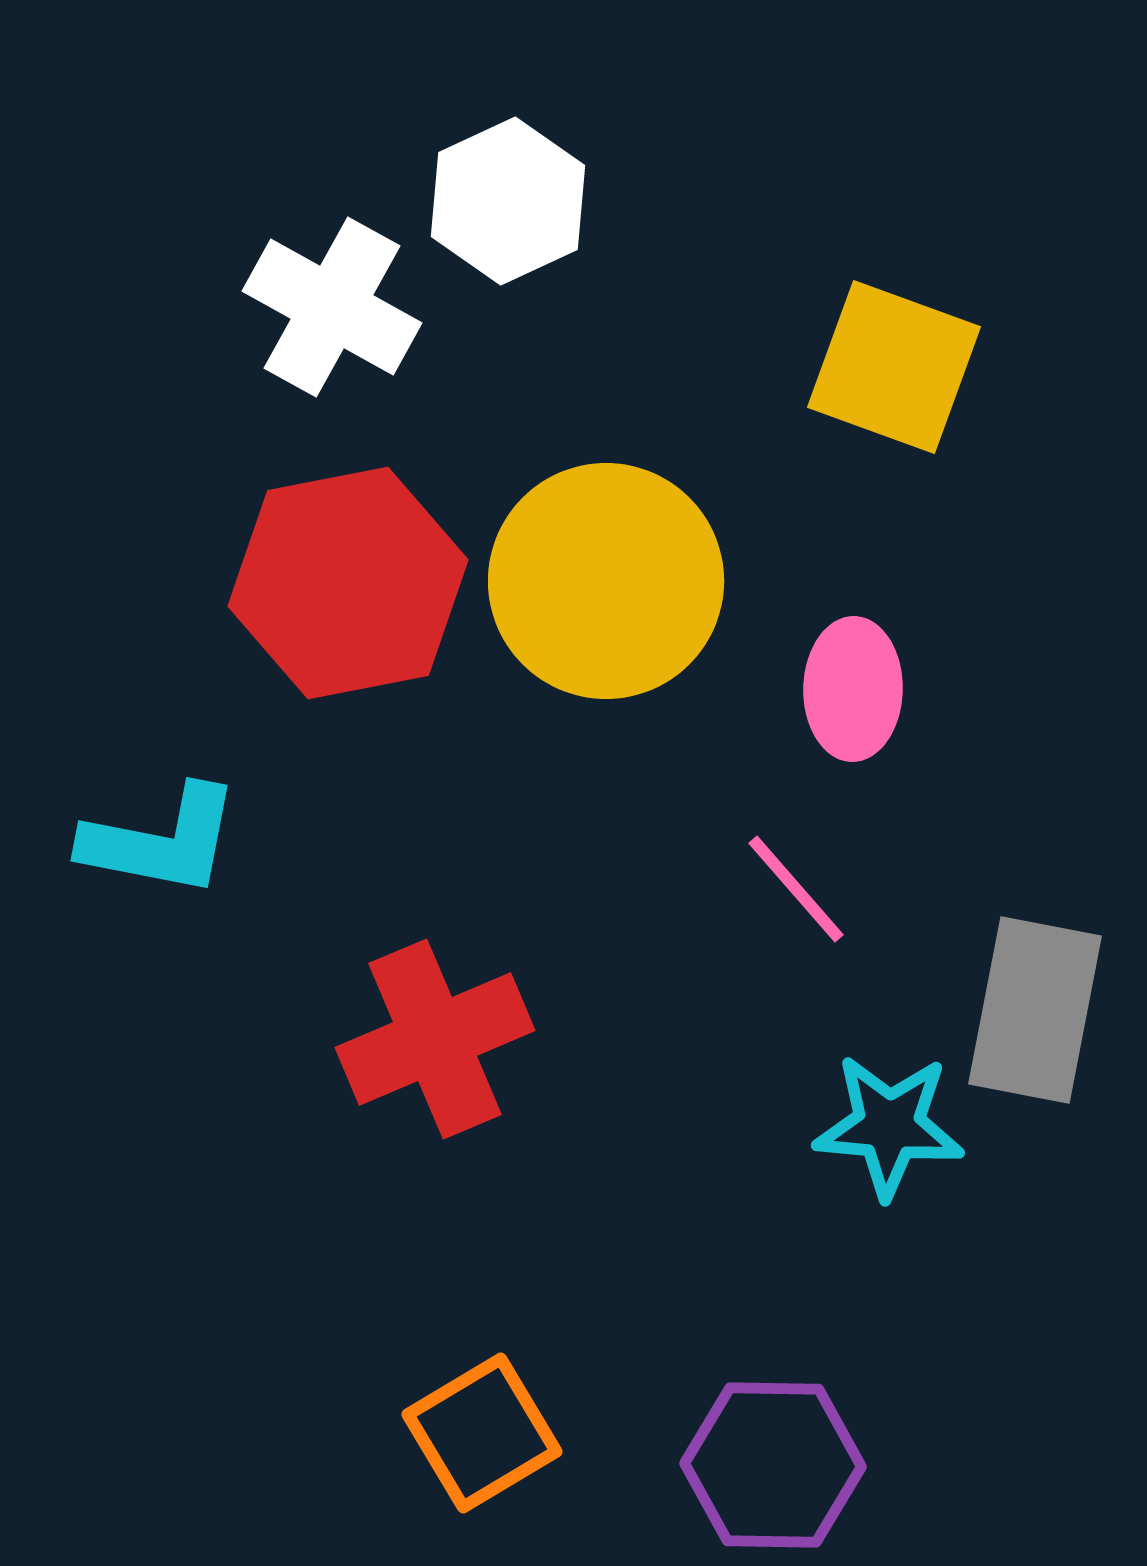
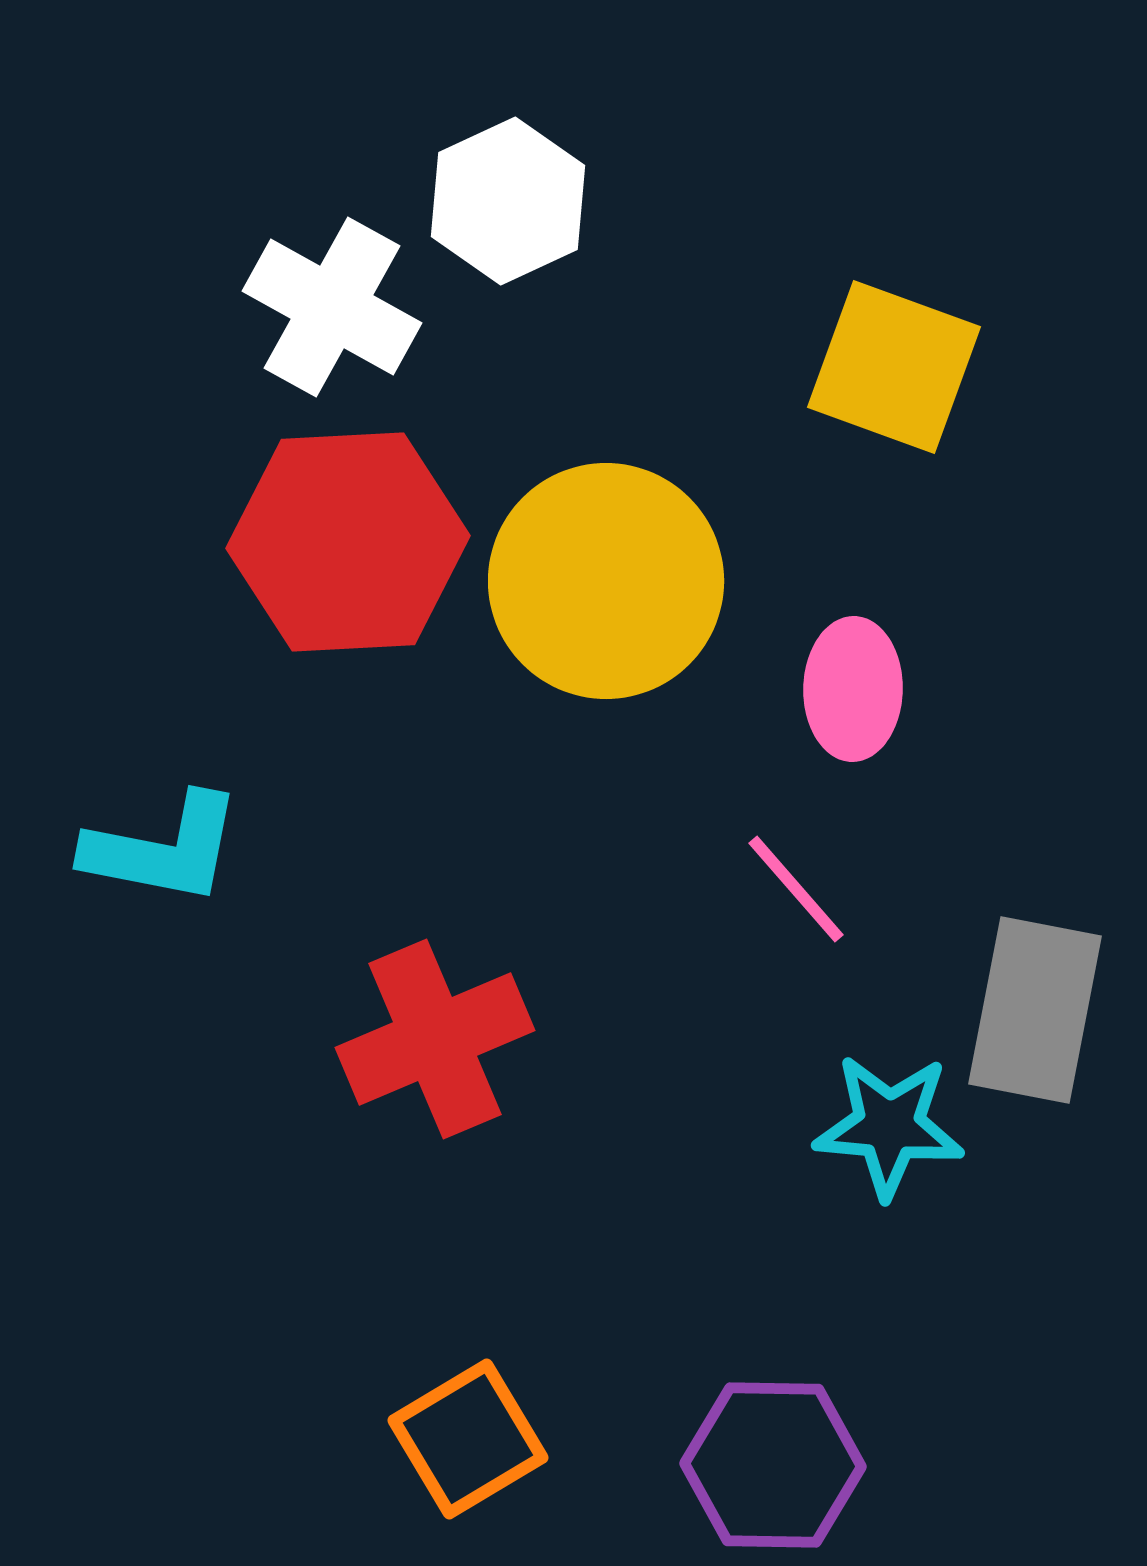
red hexagon: moved 41 px up; rotated 8 degrees clockwise
cyan L-shape: moved 2 px right, 8 px down
orange square: moved 14 px left, 6 px down
